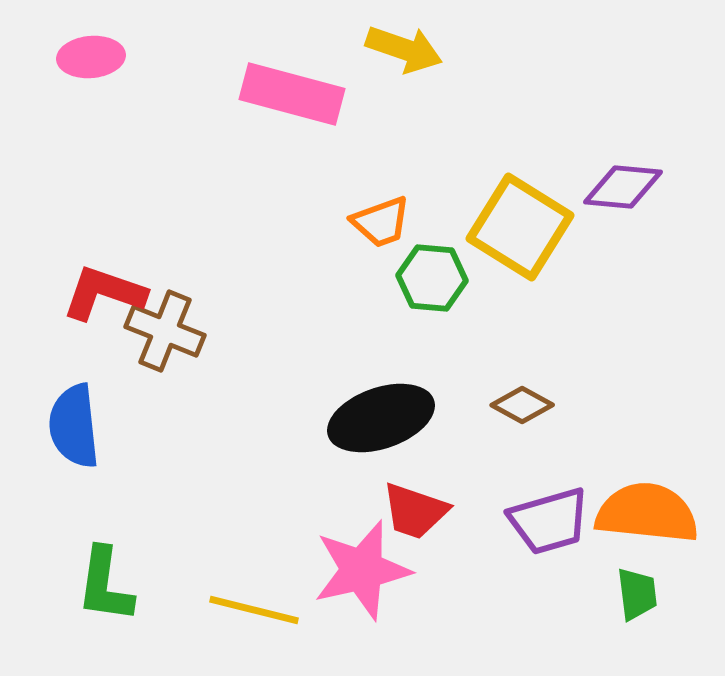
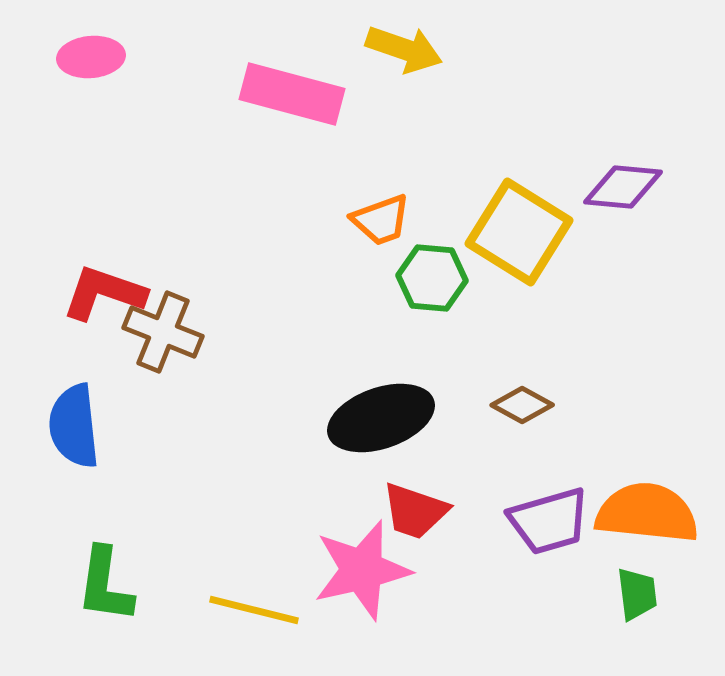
orange trapezoid: moved 2 px up
yellow square: moved 1 px left, 5 px down
brown cross: moved 2 px left, 1 px down
